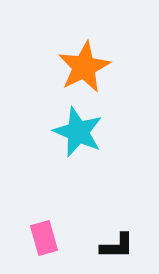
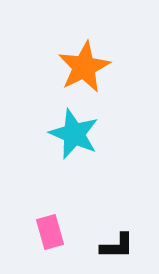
cyan star: moved 4 px left, 2 px down
pink rectangle: moved 6 px right, 6 px up
